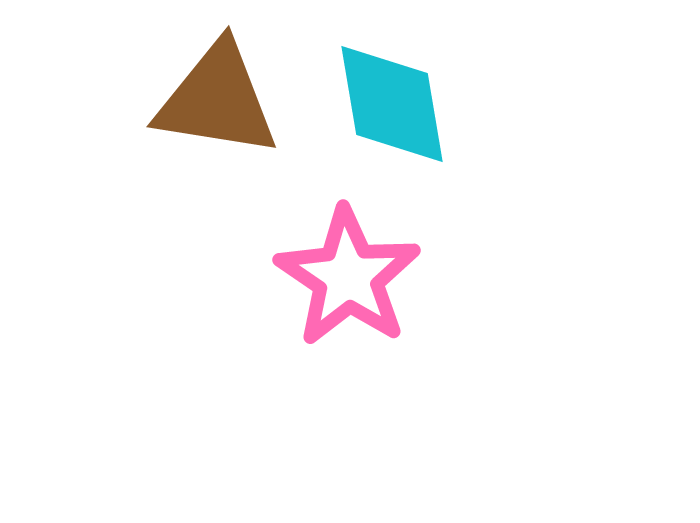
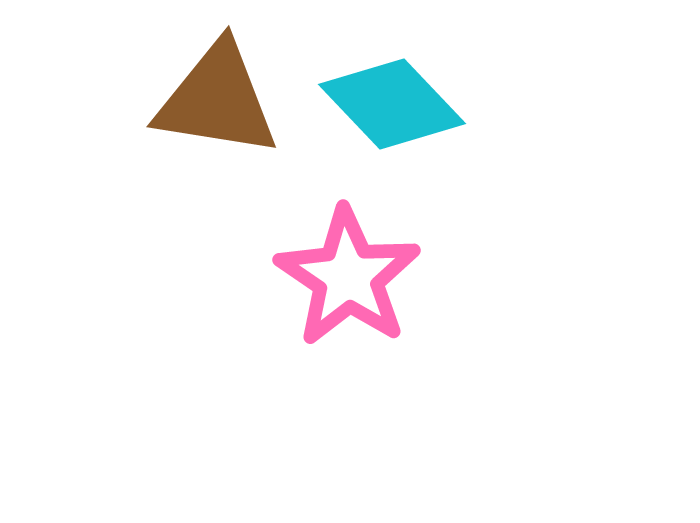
cyan diamond: rotated 34 degrees counterclockwise
